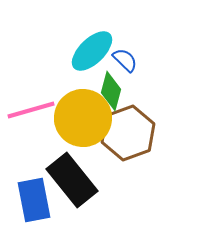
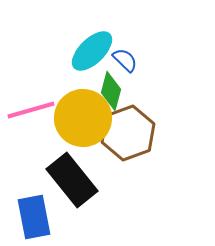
blue rectangle: moved 17 px down
